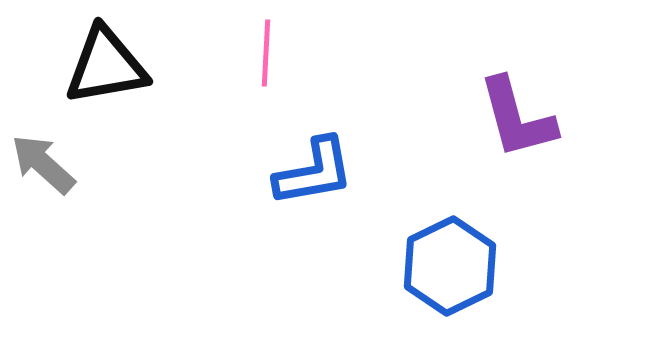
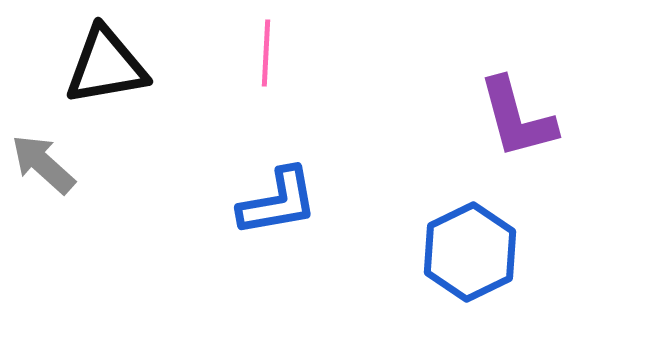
blue L-shape: moved 36 px left, 30 px down
blue hexagon: moved 20 px right, 14 px up
